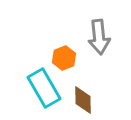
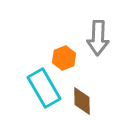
gray arrow: moved 1 px left, 1 px down; rotated 8 degrees clockwise
brown diamond: moved 1 px left, 1 px down
